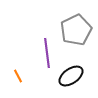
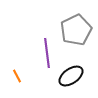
orange line: moved 1 px left
